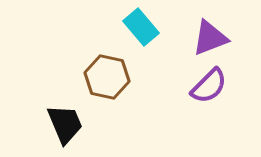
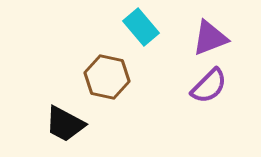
black trapezoid: rotated 141 degrees clockwise
